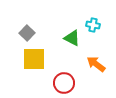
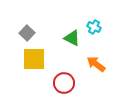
cyan cross: moved 1 px right, 2 px down; rotated 16 degrees clockwise
